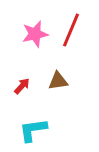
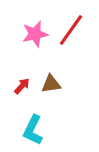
red line: rotated 12 degrees clockwise
brown triangle: moved 7 px left, 3 px down
cyan L-shape: rotated 56 degrees counterclockwise
